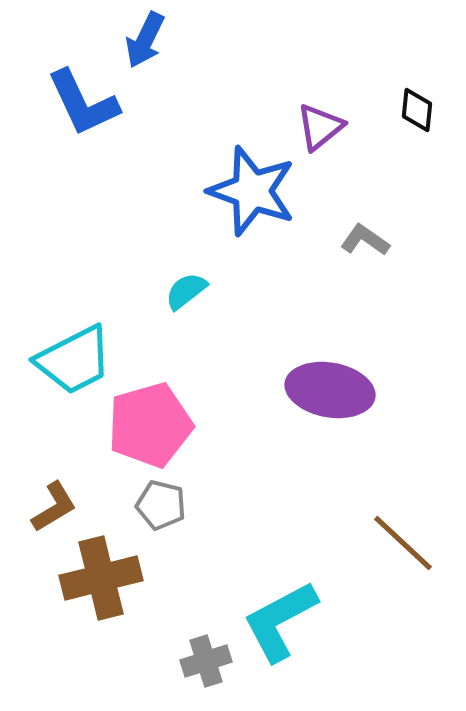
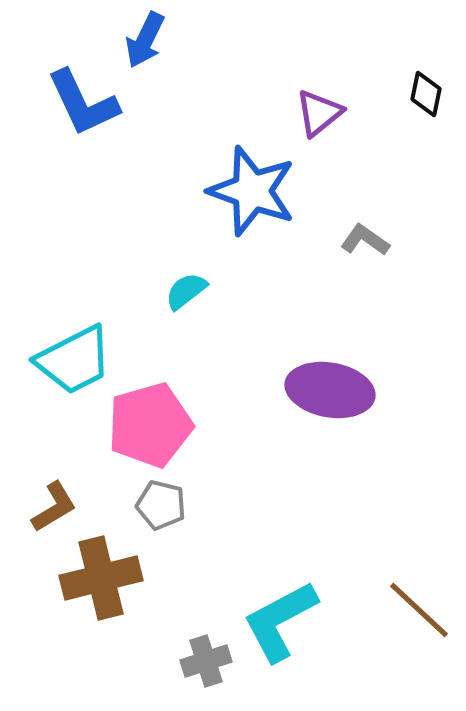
black diamond: moved 9 px right, 16 px up; rotated 6 degrees clockwise
purple triangle: moved 1 px left, 14 px up
brown line: moved 16 px right, 67 px down
